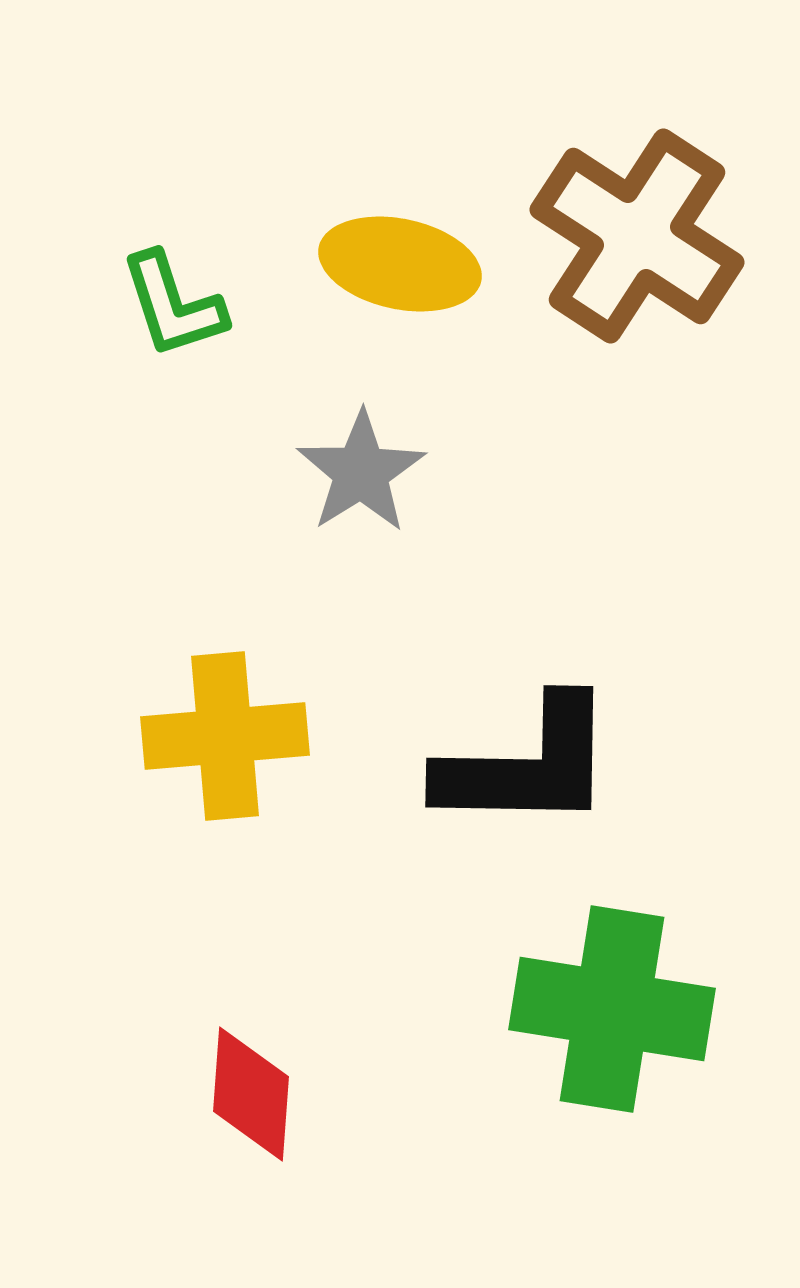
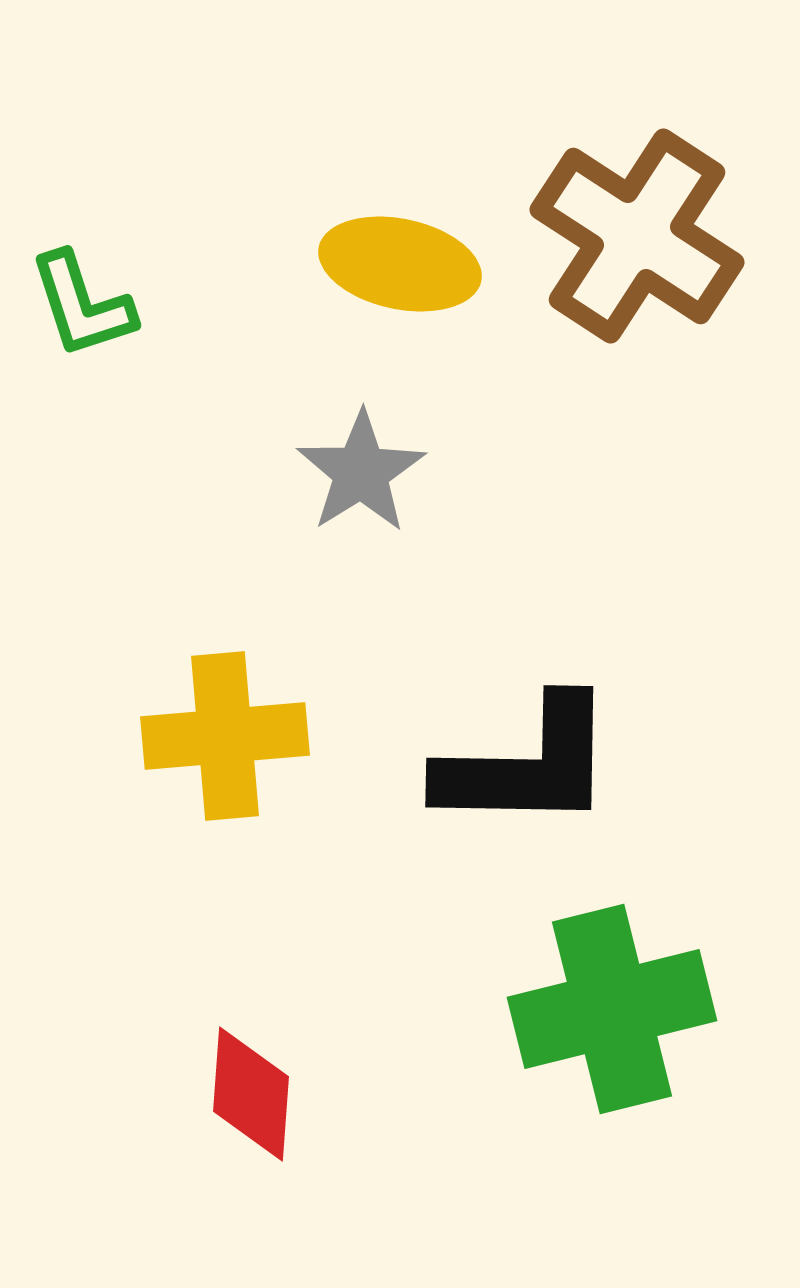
green L-shape: moved 91 px left
green cross: rotated 23 degrees counterclockwise
